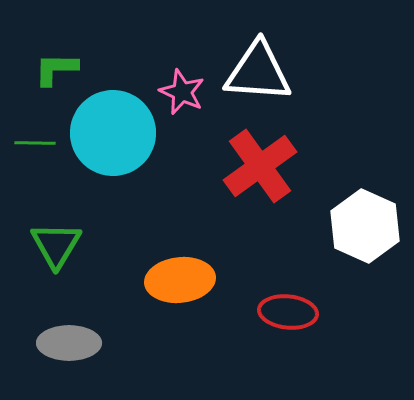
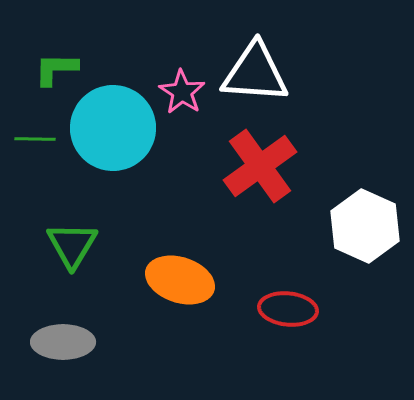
white triangle: moved 3 px left, 1 px down
pink star: rotated 9 degrees clockwise
cyan circle: moved 5 px up
green line: moved 4 px up
green triangle: moved 16 px right
orange ellipse: rotated 24 degrees clockwise
red ellipse: moved 3 px up
gray ellipse: moved 6 px left, 1 px up
